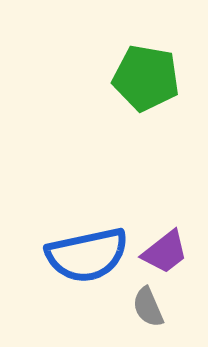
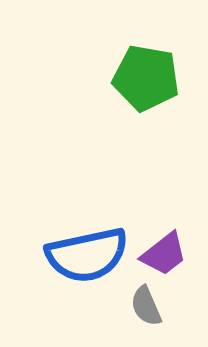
purple trapezoid: moved 1 px left, 2 px down
gray semicircle: moved 2 px left, 1 px up
